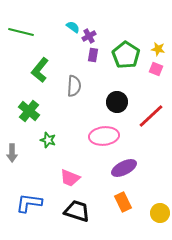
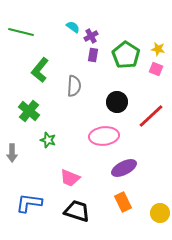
purple cross: moved 2 px right
